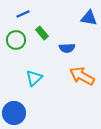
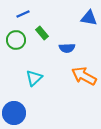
orange arrow: moved 2 px right
